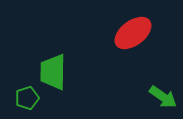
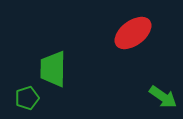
green trapezoid: moved 3 px up
